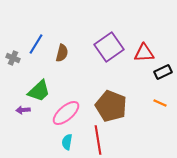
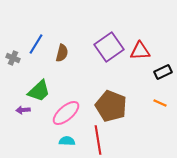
red triangle: moved 4 px left, 2 px up
cyan semicircle: moved 1 px up; rotated 84 degrees clockwise
